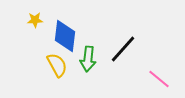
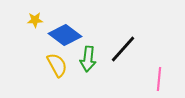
blue diamond: moved 1 px up; rotated 60 degrees counterclockwise
pink line: rotated 55 degrees clockwise
